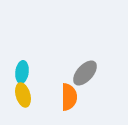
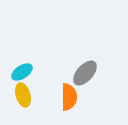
cyan ellipse: rotated 50 degrees clockwise
